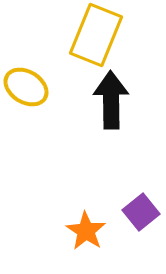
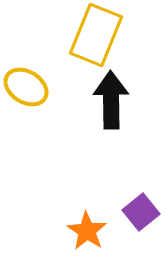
orange star: moved 1 px right
